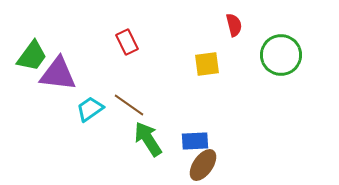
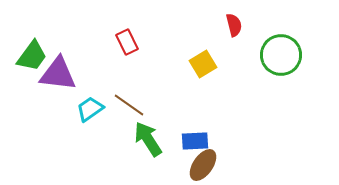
yellow square: moved 4 px left; rotated 24 degrees counterclockwise
